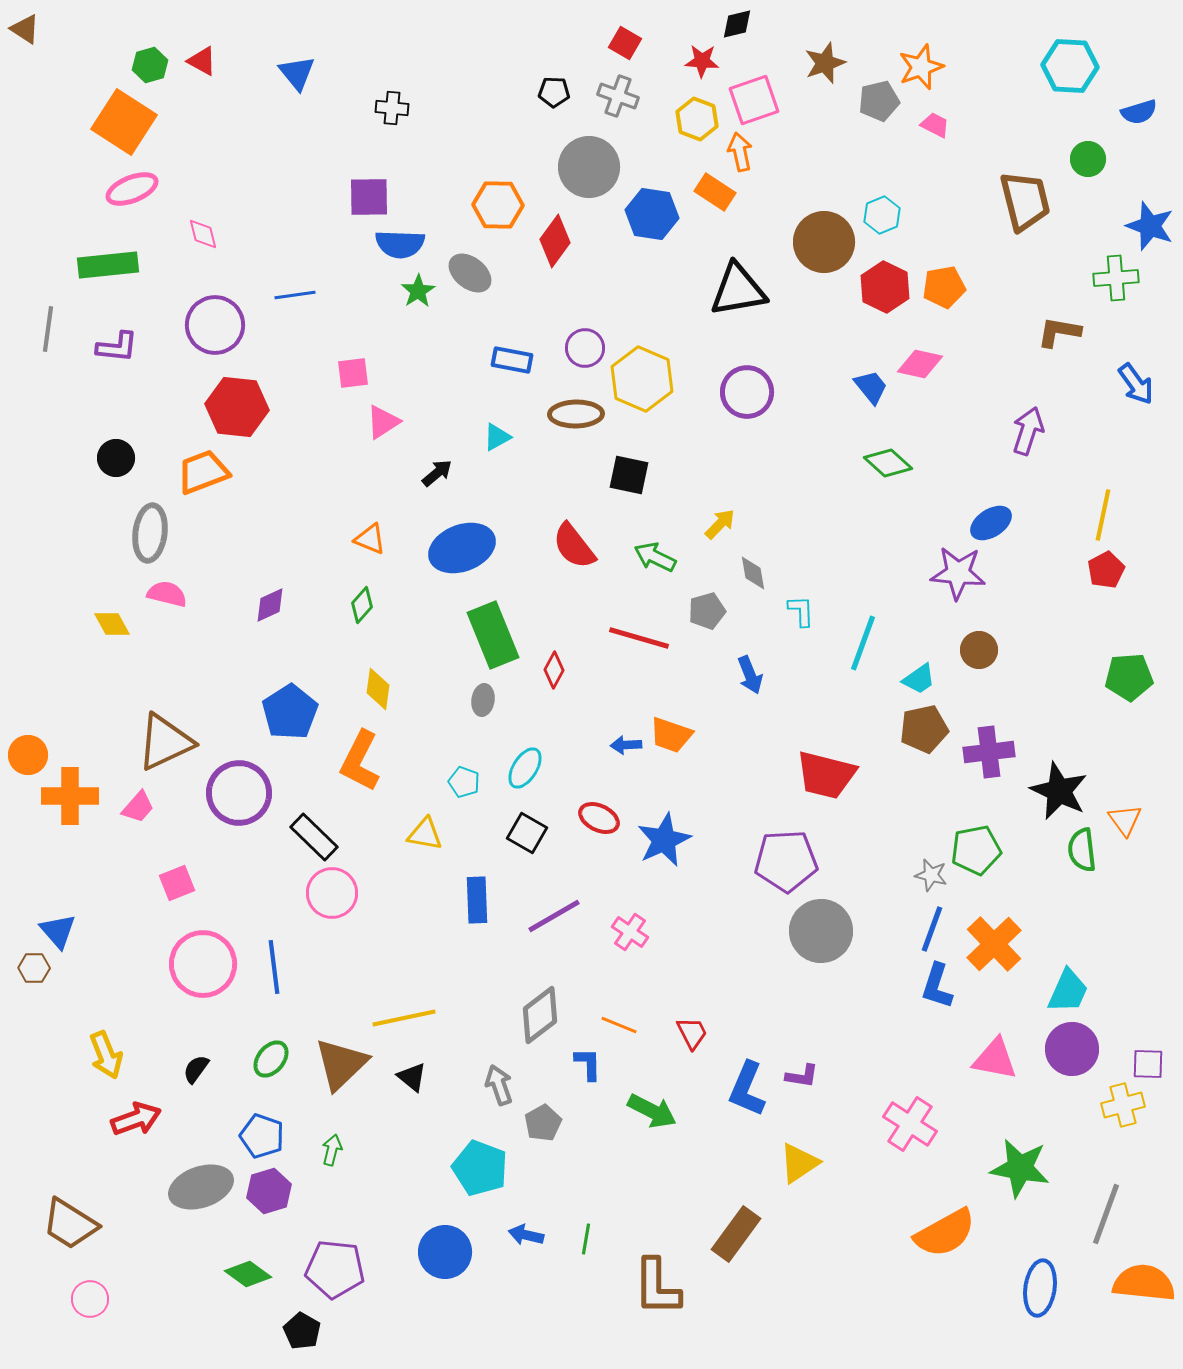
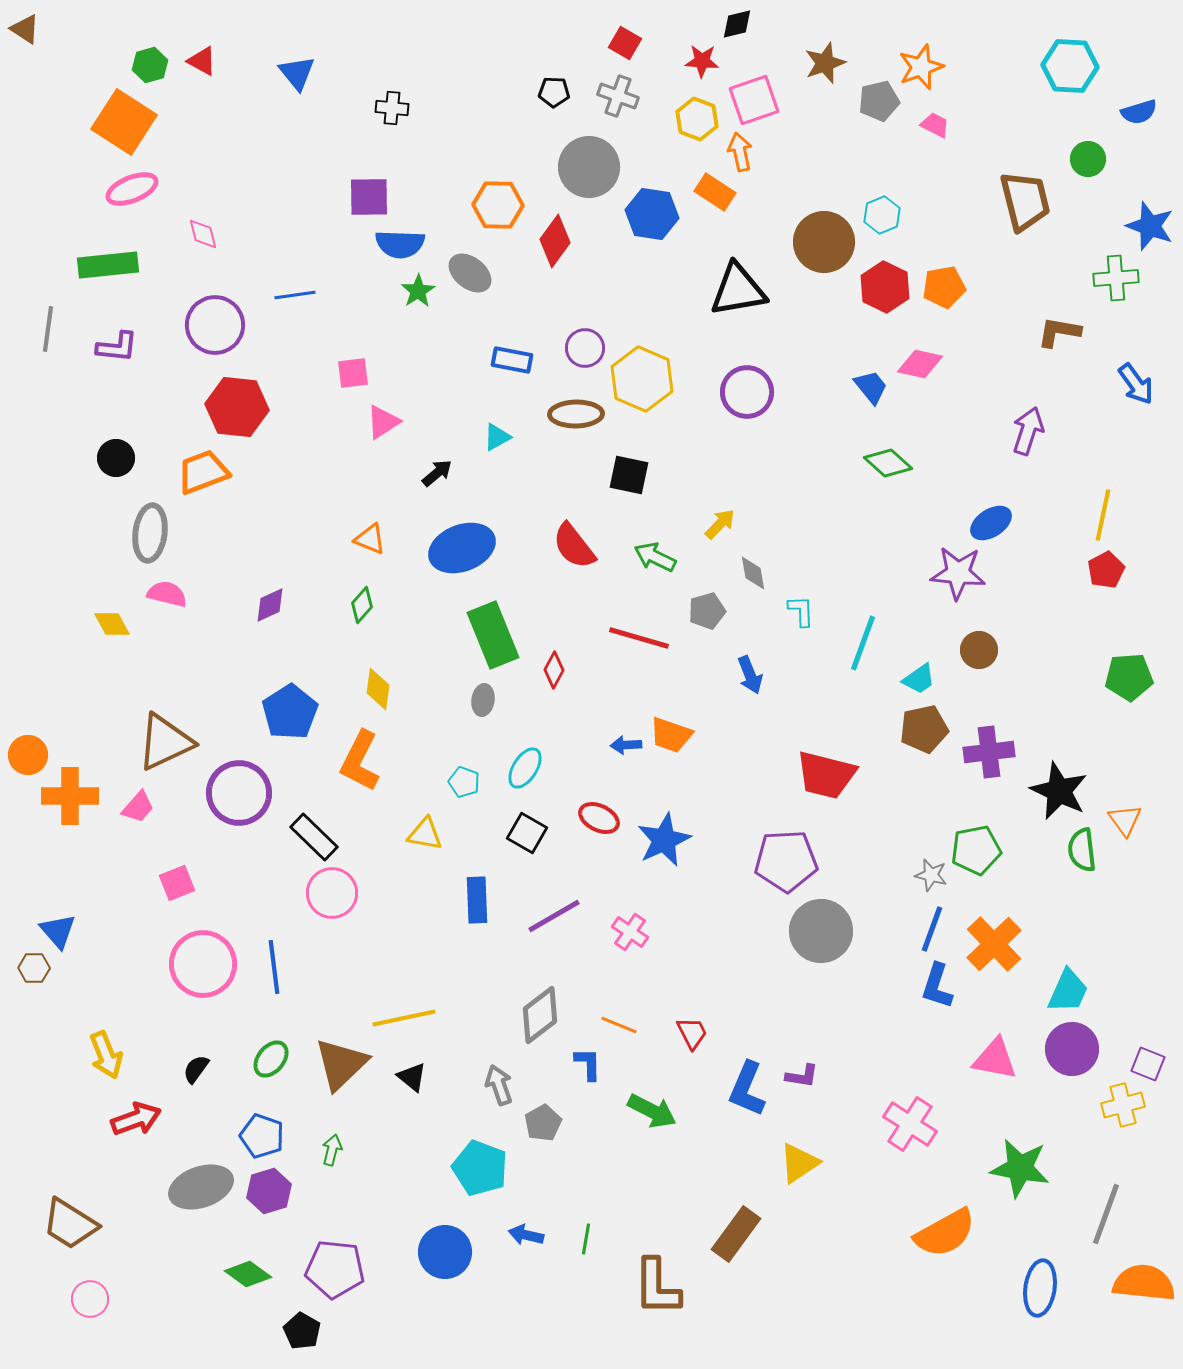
purple square at (1148, 1064): rotated 20 degrees clockwise
